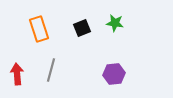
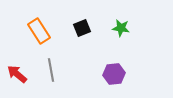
green star: moved 6 px right, 5 px down
orange rectangle: moved 2 px down; rotated 15 degrees counterclockwise
gray line: rotated 25 degrees counterclockwise
red arrow: rotated 45 degrees counterclockwise
